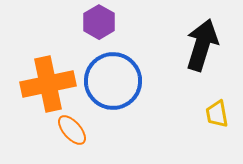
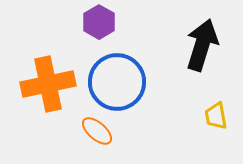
blue circle: moved 4 px right, 1 px down
yellow trapezoid: moved 1 px left, 2 px down
orange ellipse: moved 25 px right, 1 px down; rotated 8 degrees counterclockwise
